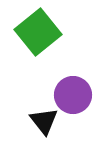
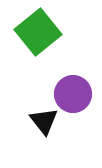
purple circle: moved 1 px up
